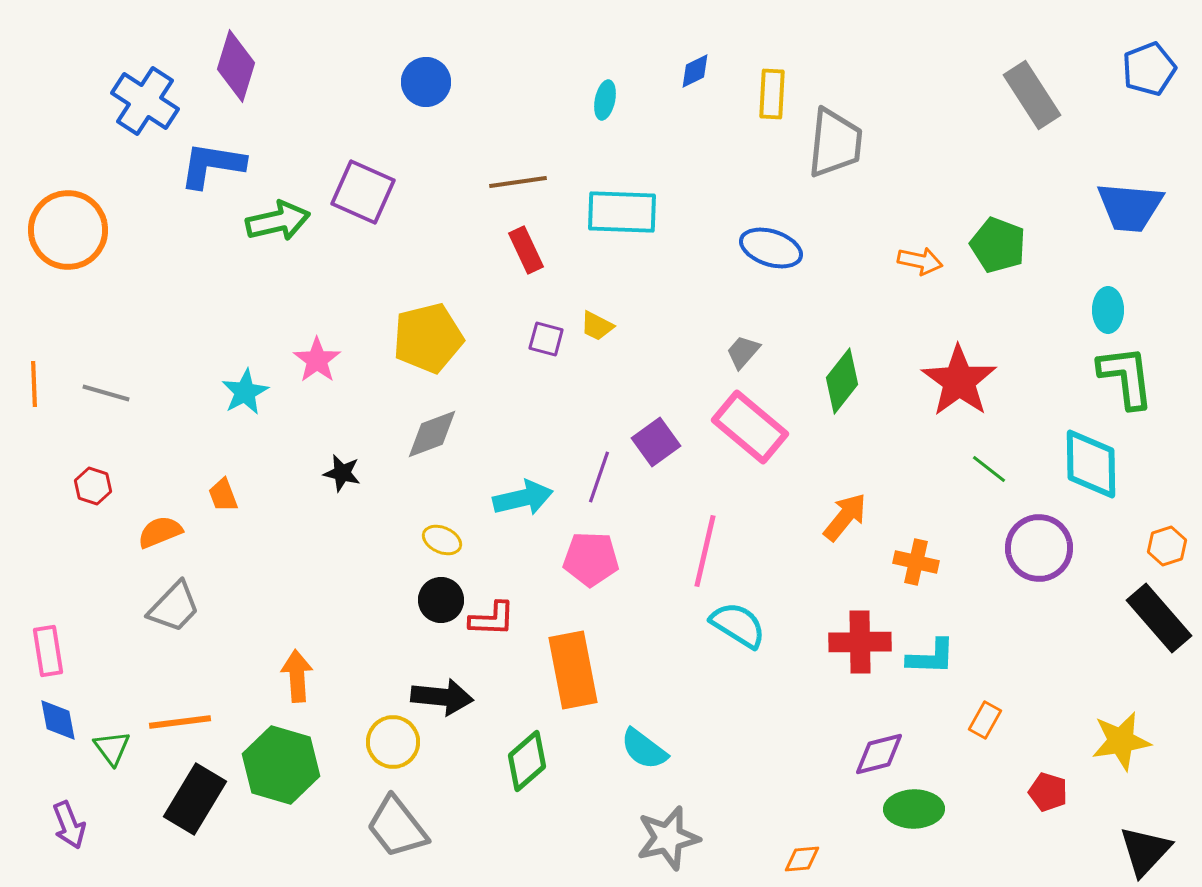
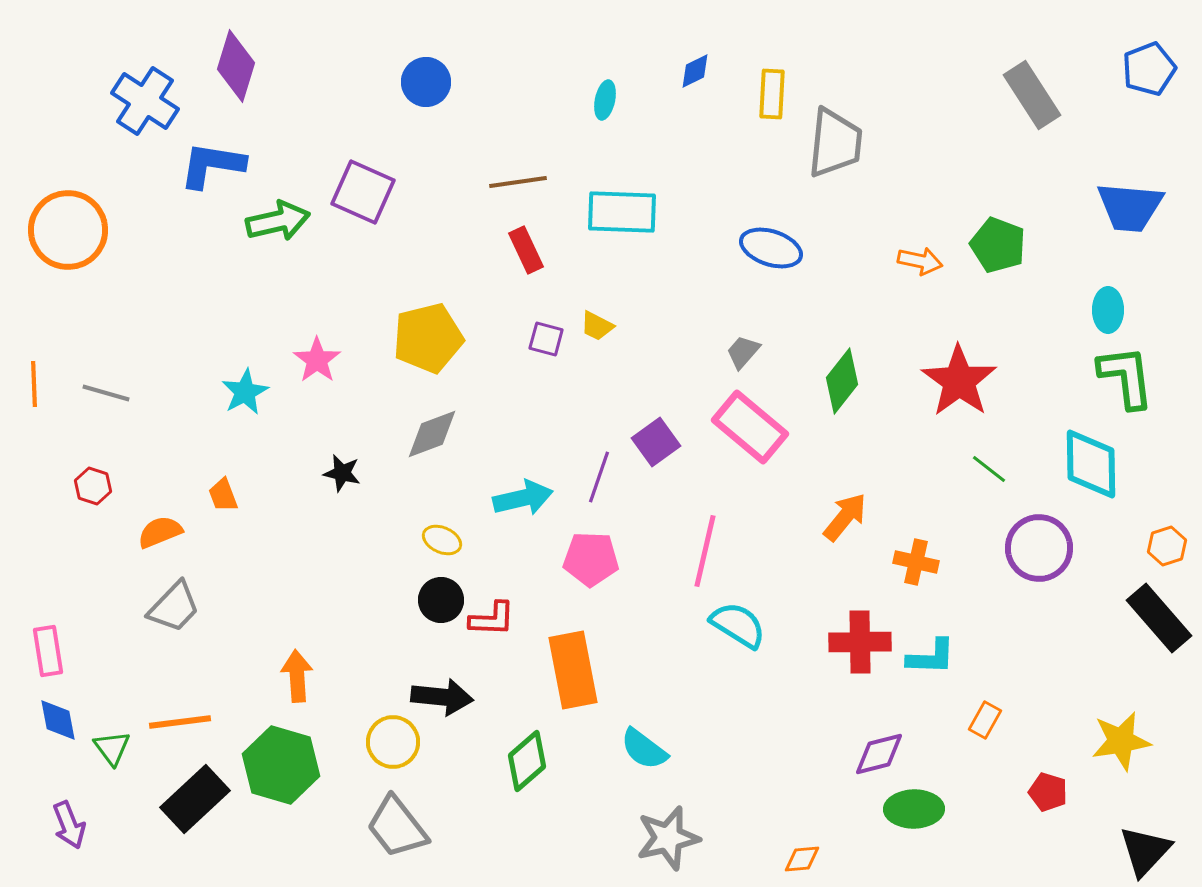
black rectangle at (195, 799): rotated 16 degrees clockwise
